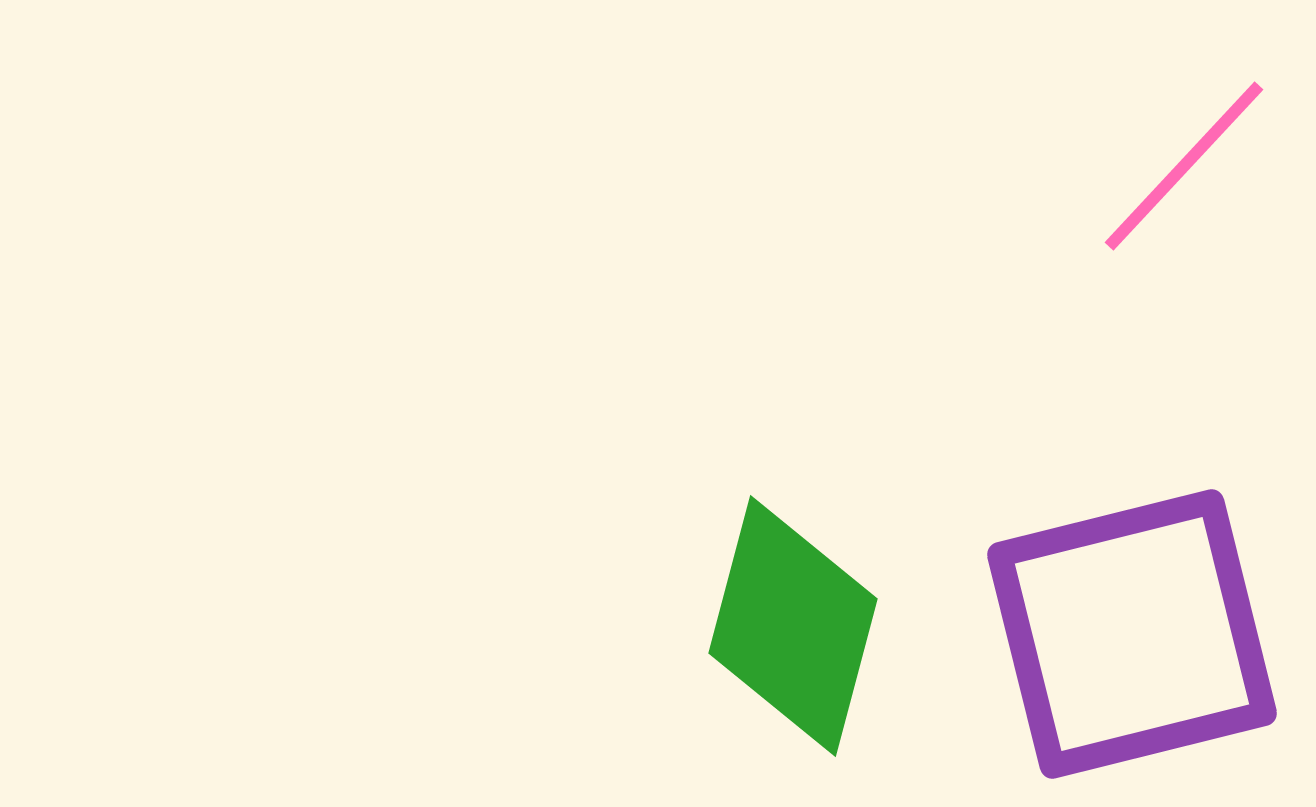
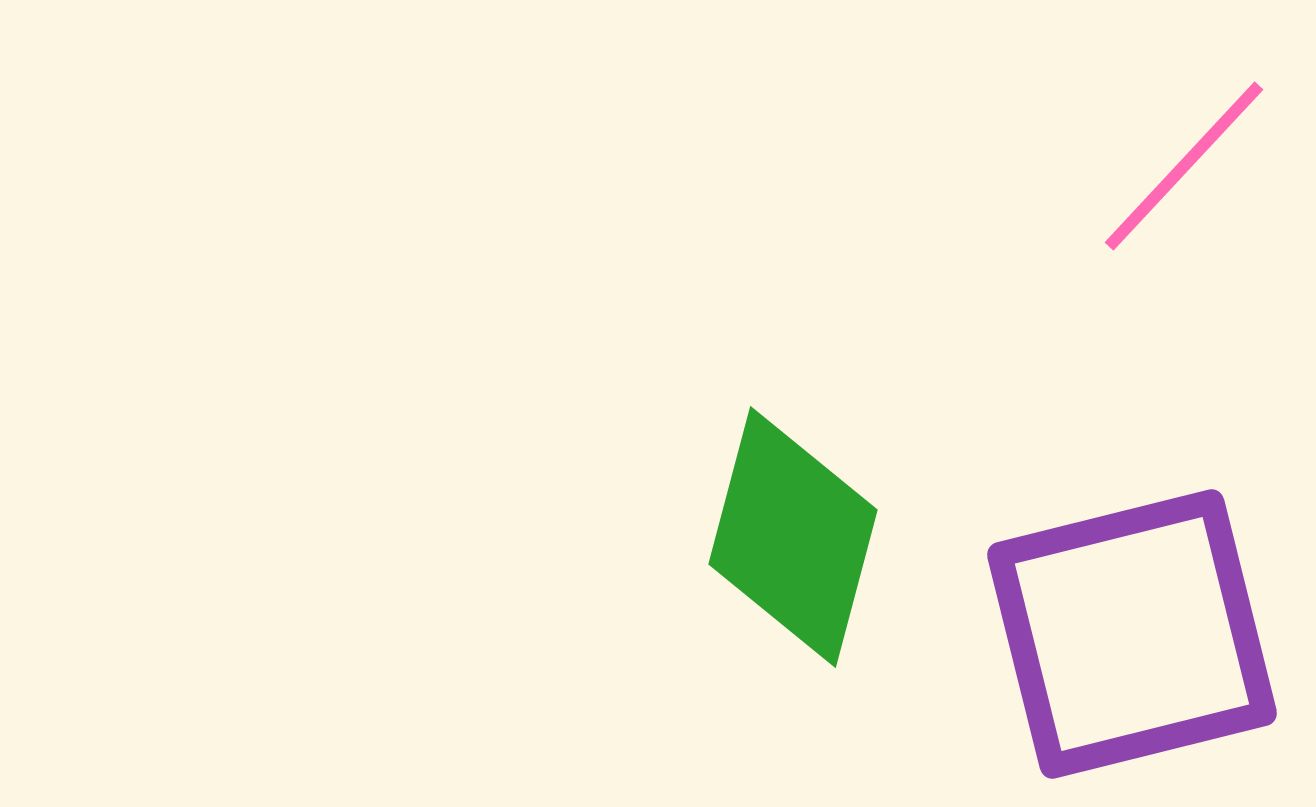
green diamond: moved 89 px up
